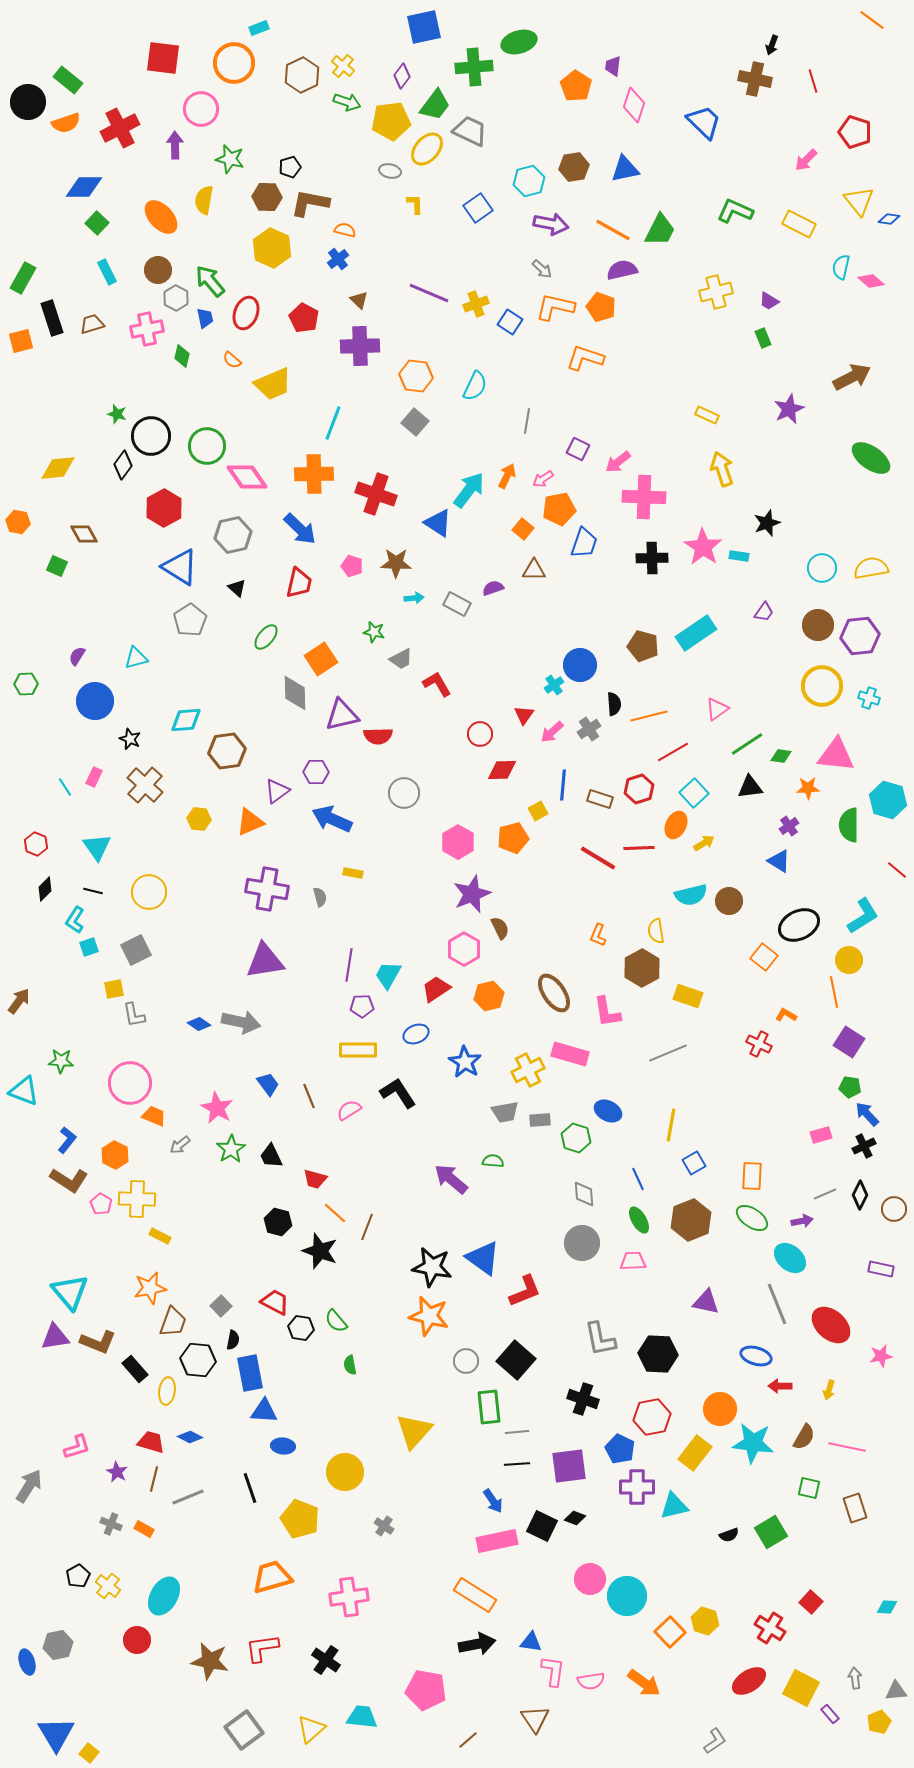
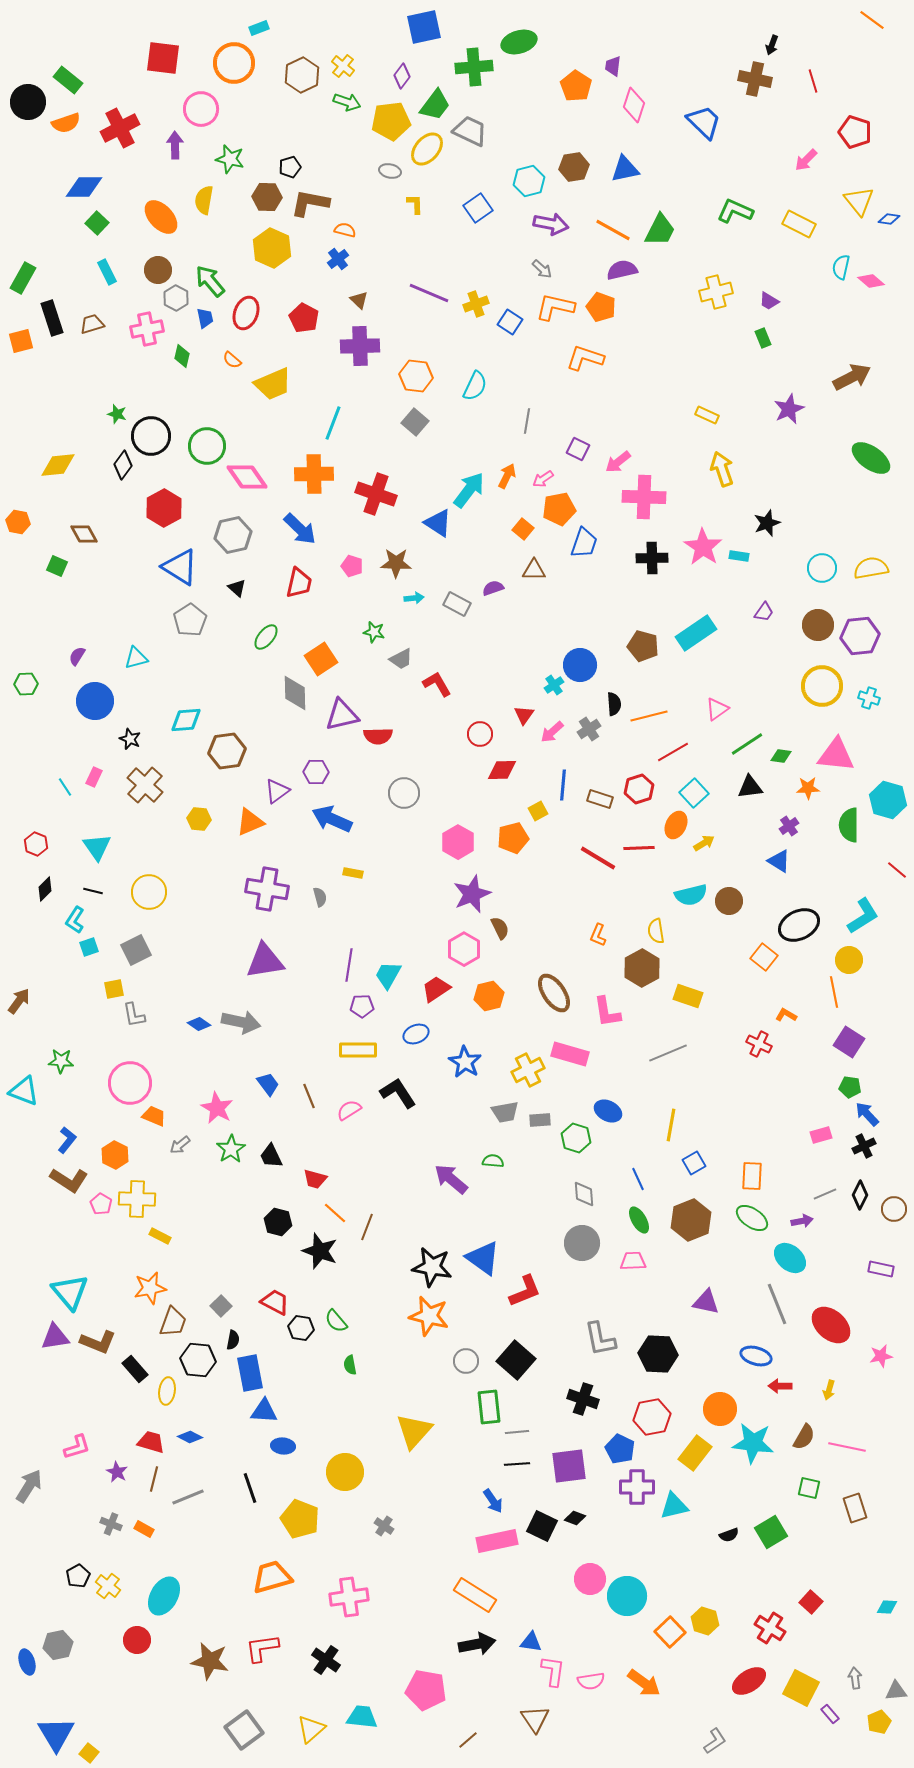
yellow diamond at (58, 468): moved 3 px up
